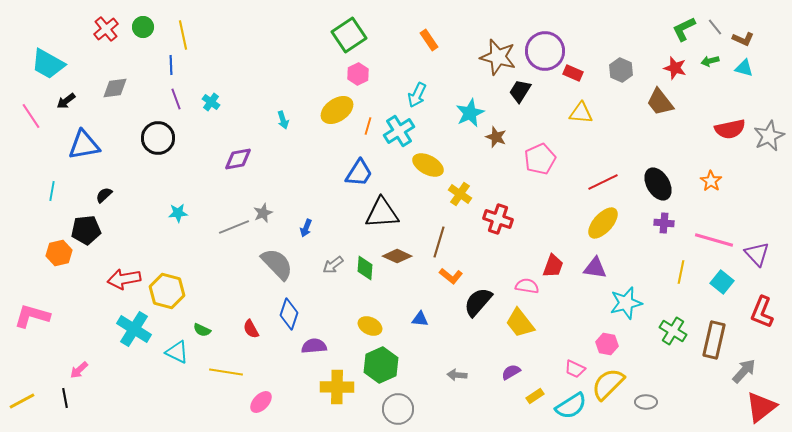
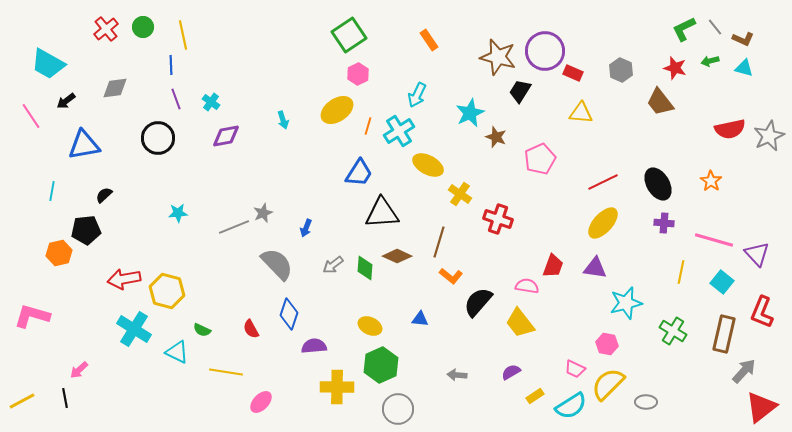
purple diamond at (238, 159): moved 12 px left, 23 px up
brown rectangle at (714, 340): moved 10 px right, 6 px up
